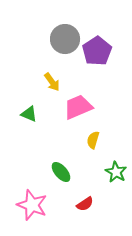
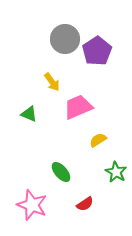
yellow semicircle: moved 5 px right; rotated 42 degrees clockwise
